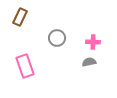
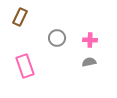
pink cross: moved 3 px left, 2 px up
